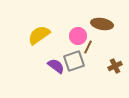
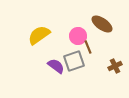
brown ellipse: rotated 25 degrees clockwise
brown line: rotated 48 degrees counterclockwise
